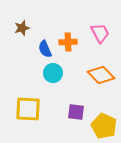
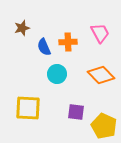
blue semicircle: moved 1 px left, 2 px up
cyan circle: moved 4 px right, 1 px down
yellow square: moved 1 px up
